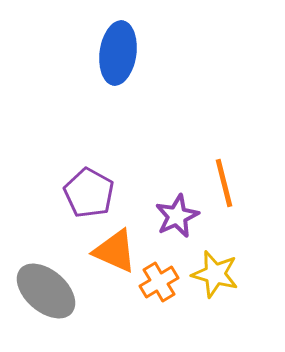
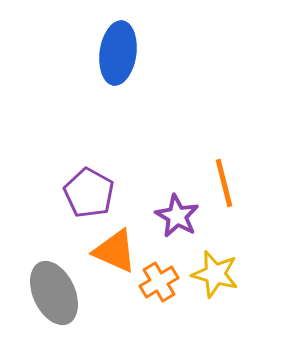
purple star: rotated 18 degrees counterclockwise
gray ellipse: moved 8 px right, 2 px down; rotated 24 degrees clockwise
